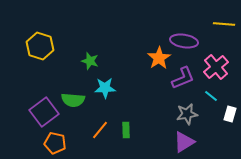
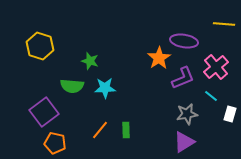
green semicircle: moved 1 px left, 14 px up
